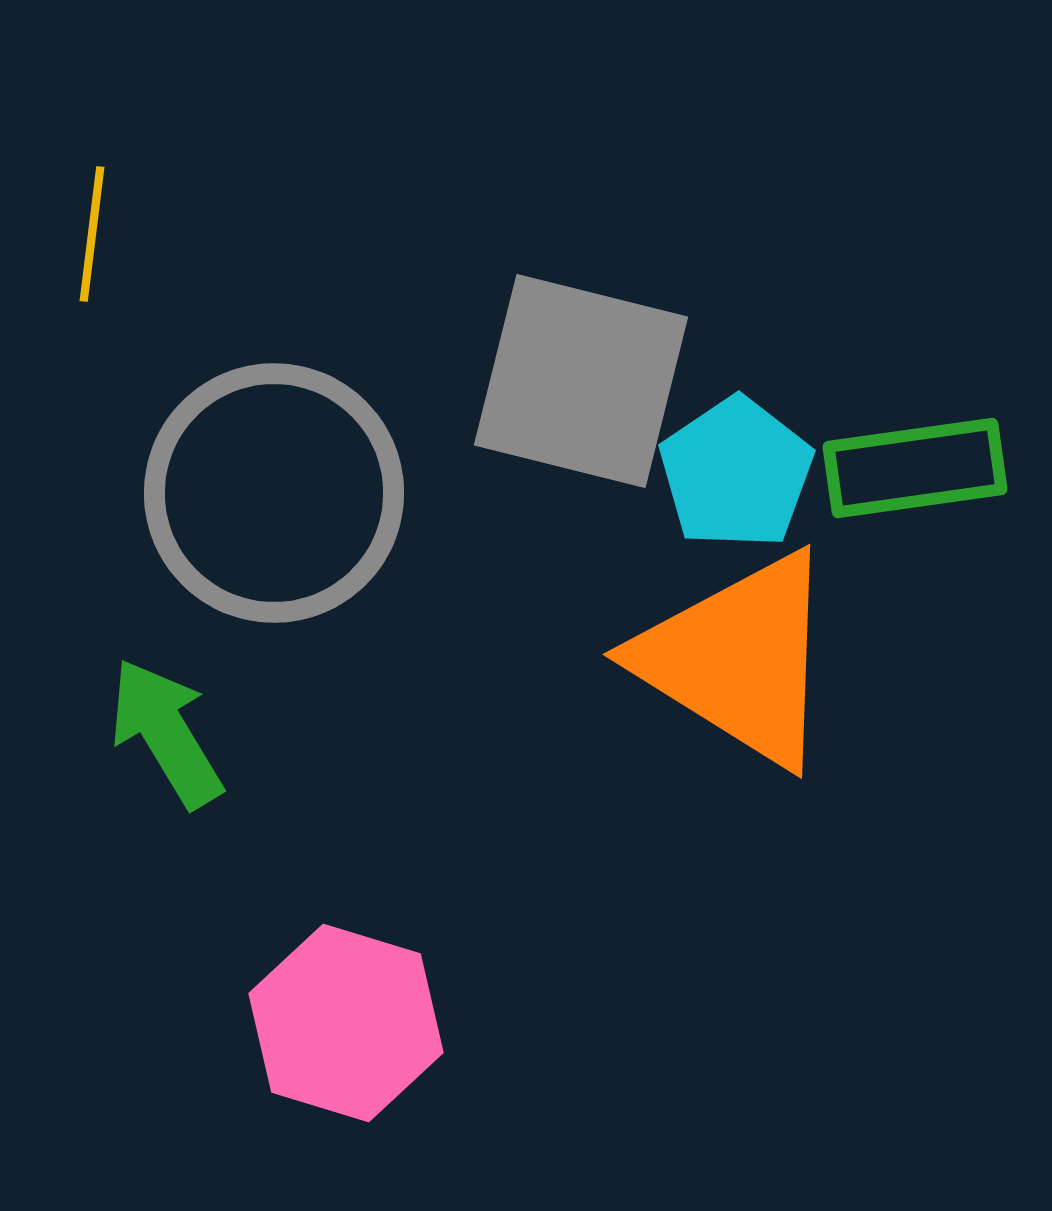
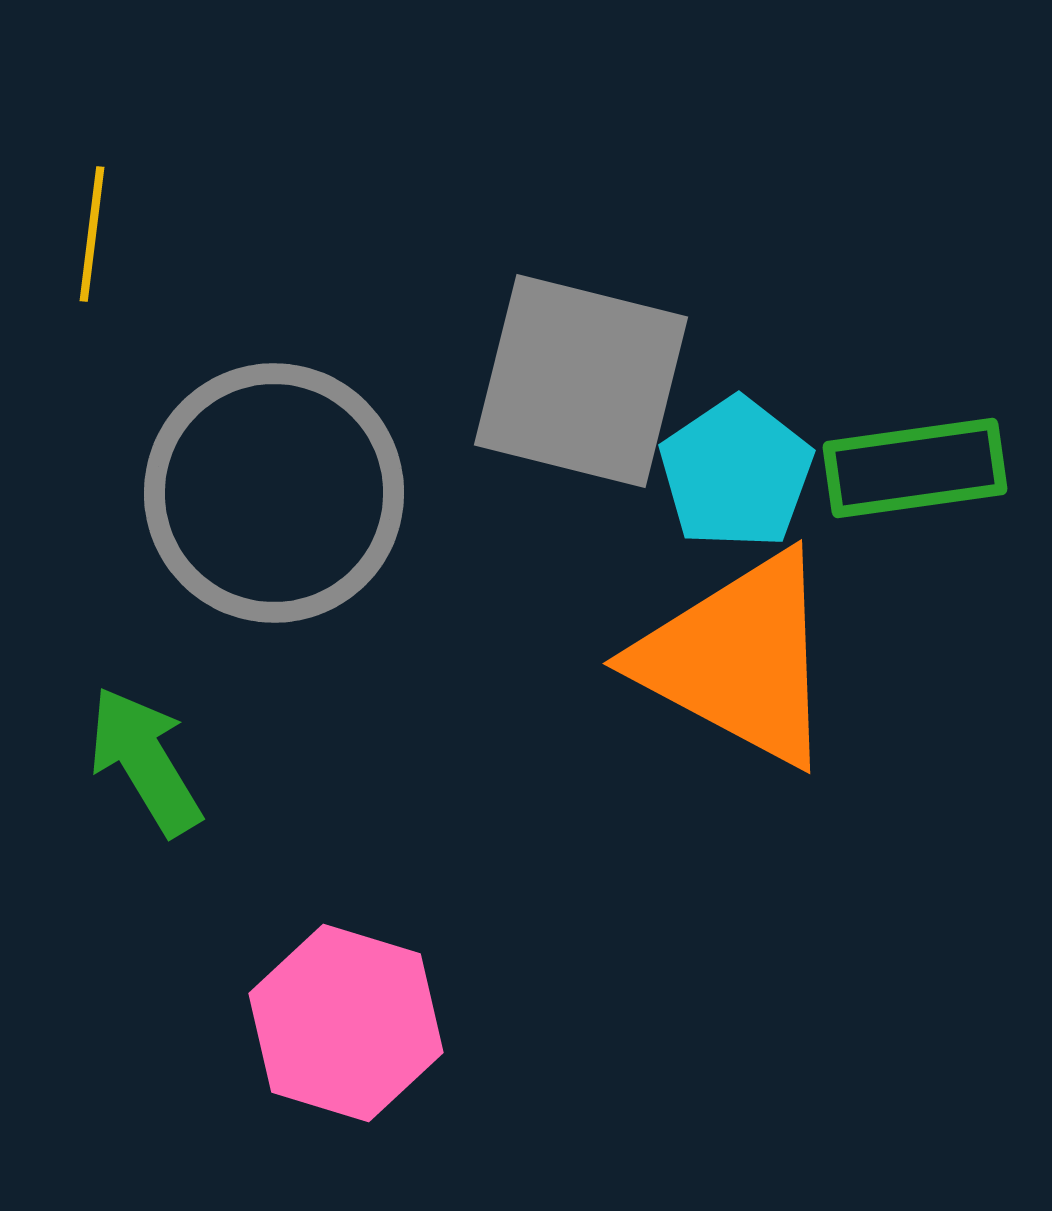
orange triangle: rotated 4 degrees counterclockwise
green arrow: moved 21 px left, 28 px down
